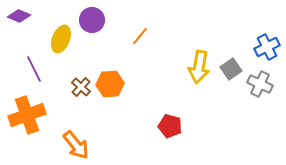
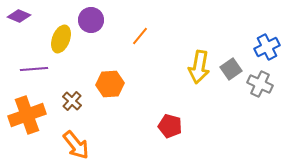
purple circle: moved 1 px left
purple line: rotated 68 degrees counterclockwise
brown cross: moved 9 px left, 14 px down
